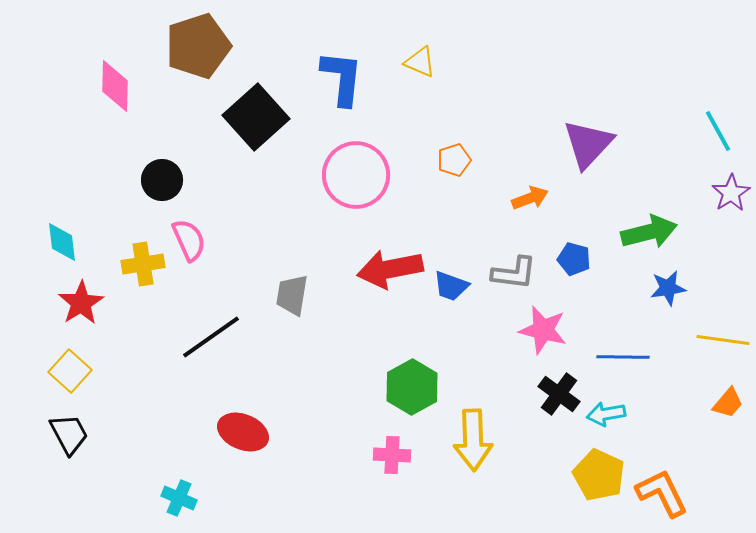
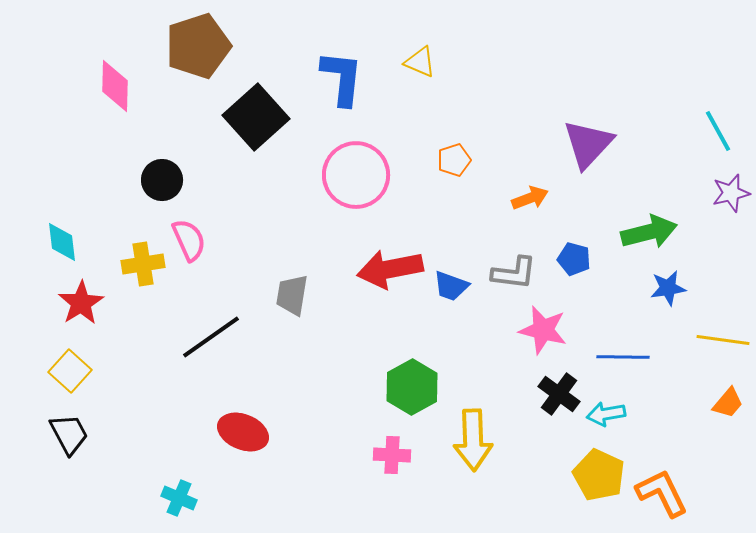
purple star: rotated 18 degrees clockwise
